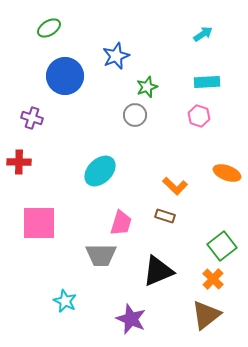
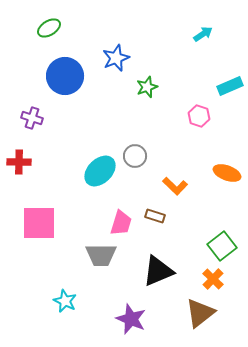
blue star: moved 2 px down
cyan rectangle: moved 23 px right, 4 px down; rotated 20 degrees counterclockwise
gray circle: moved 41 px down
brown rectangle: moved 10 px left
brown triangle: moved 6 px left, 2 px up
